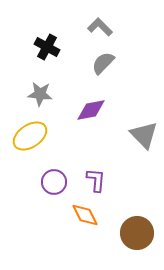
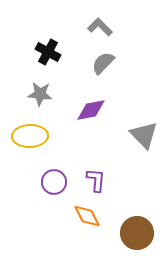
black cross: moved 1 px right, 5 px down
yellow ellipse: rotated 32 degrees clockwise
orange diamond: moved 2 px right, 1 px down
